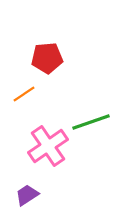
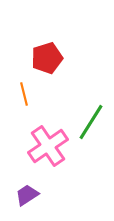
red pentagon: rotated 12 degrees counterclockwise
orange line: rotated 70 degrees counterclockwise
green line: rotated 39 degrees counterclockwise
